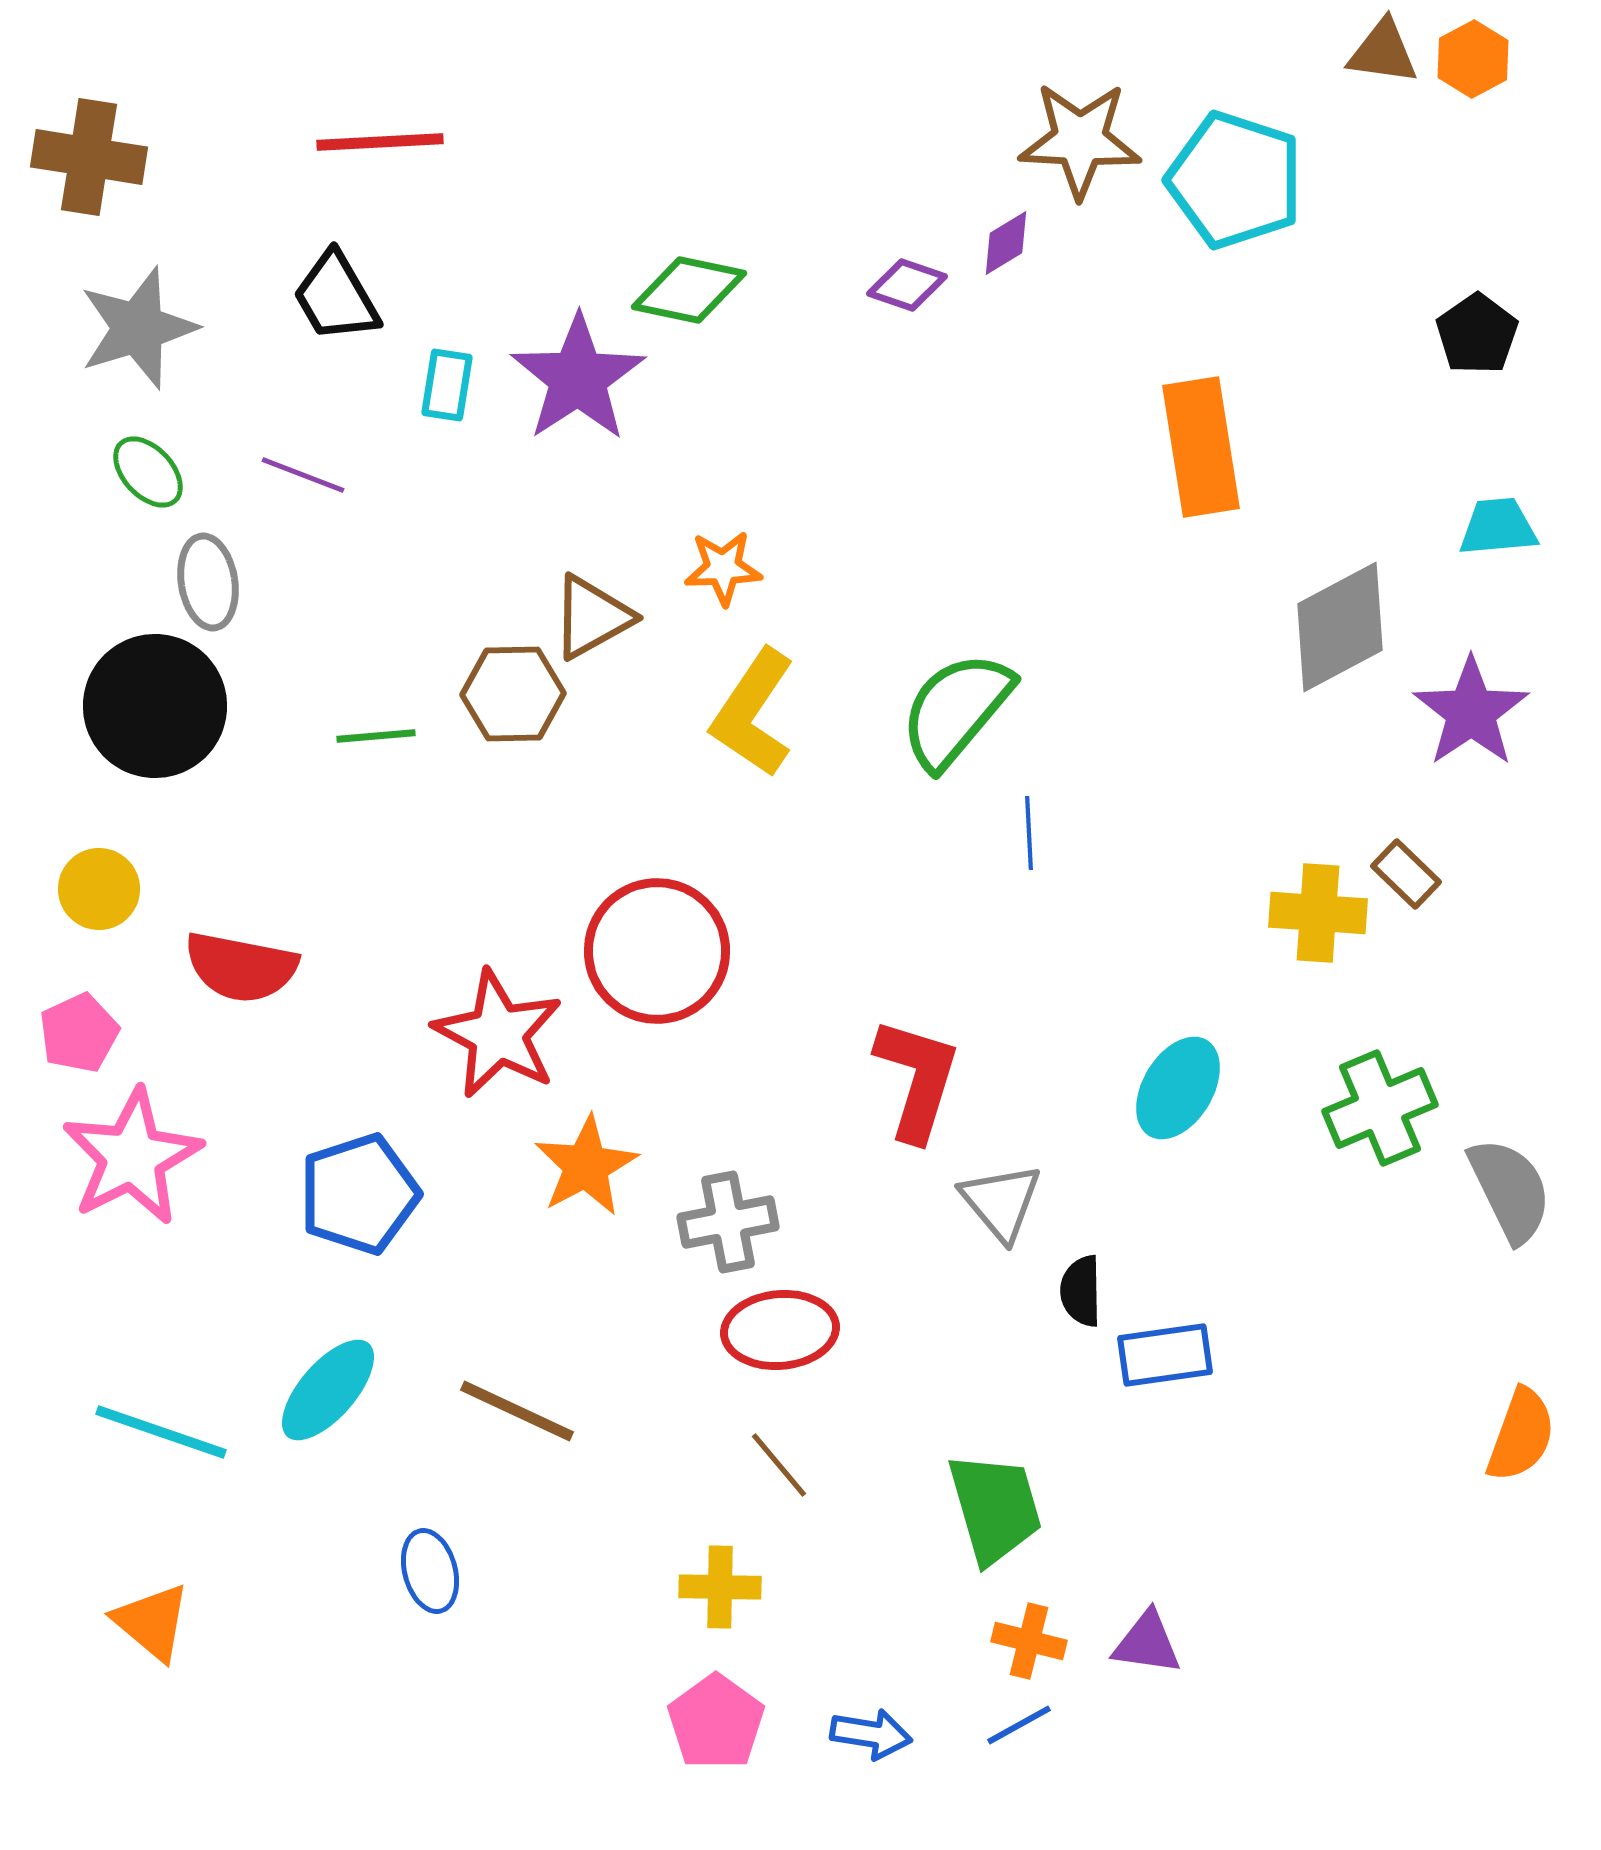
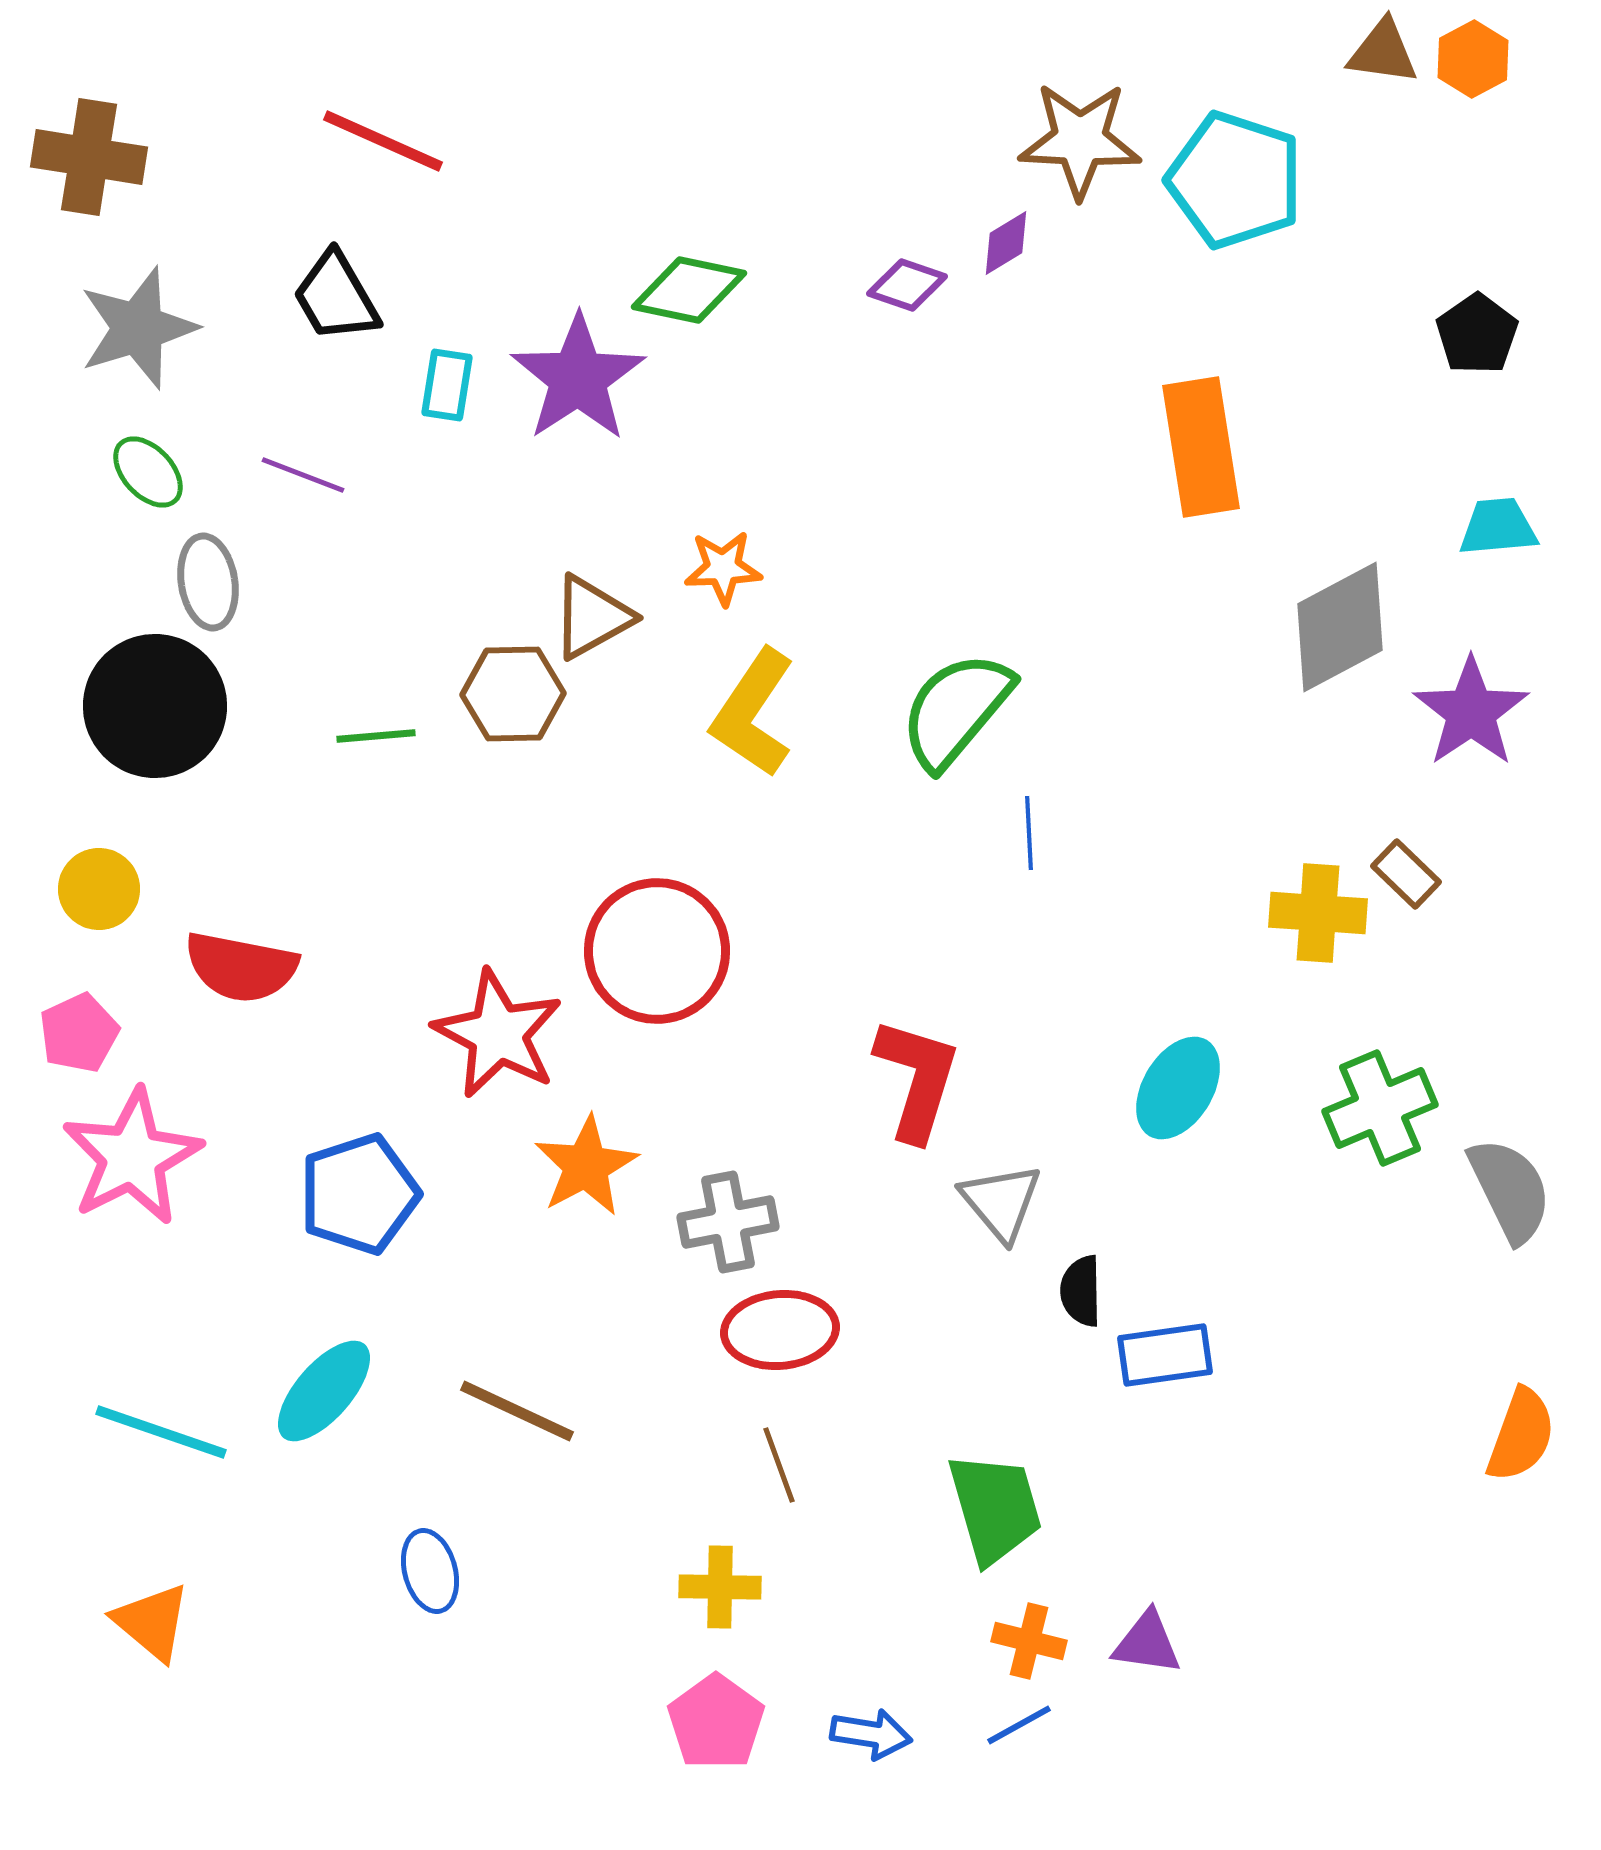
red line at (380, 142): moved 3 px right, 1 px up; rotated 27 degrees clockwise
cyan ellipse at (328, 1390): moved 4 px left, 1 px down
brown line at (779, 1465): rotated 20 degrees clockwise
